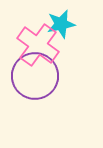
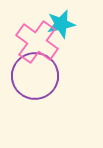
pink cross: moved 1 px left, 3 px up
